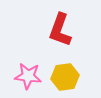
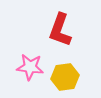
pink star: moved 2 px right, 9 px up
